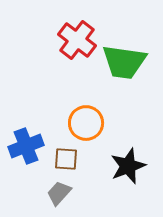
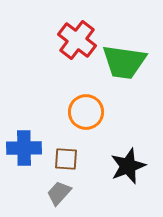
orange circle: moved 11 px up
blue cross: moved 2 px left, 2 px down; rotated 20 degrees clockwise
